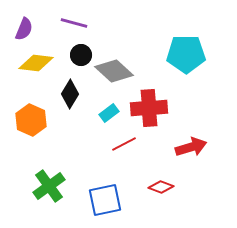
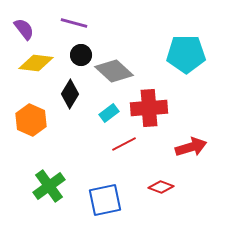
purple semicircle: rotated 60 degrees counterclockwise
